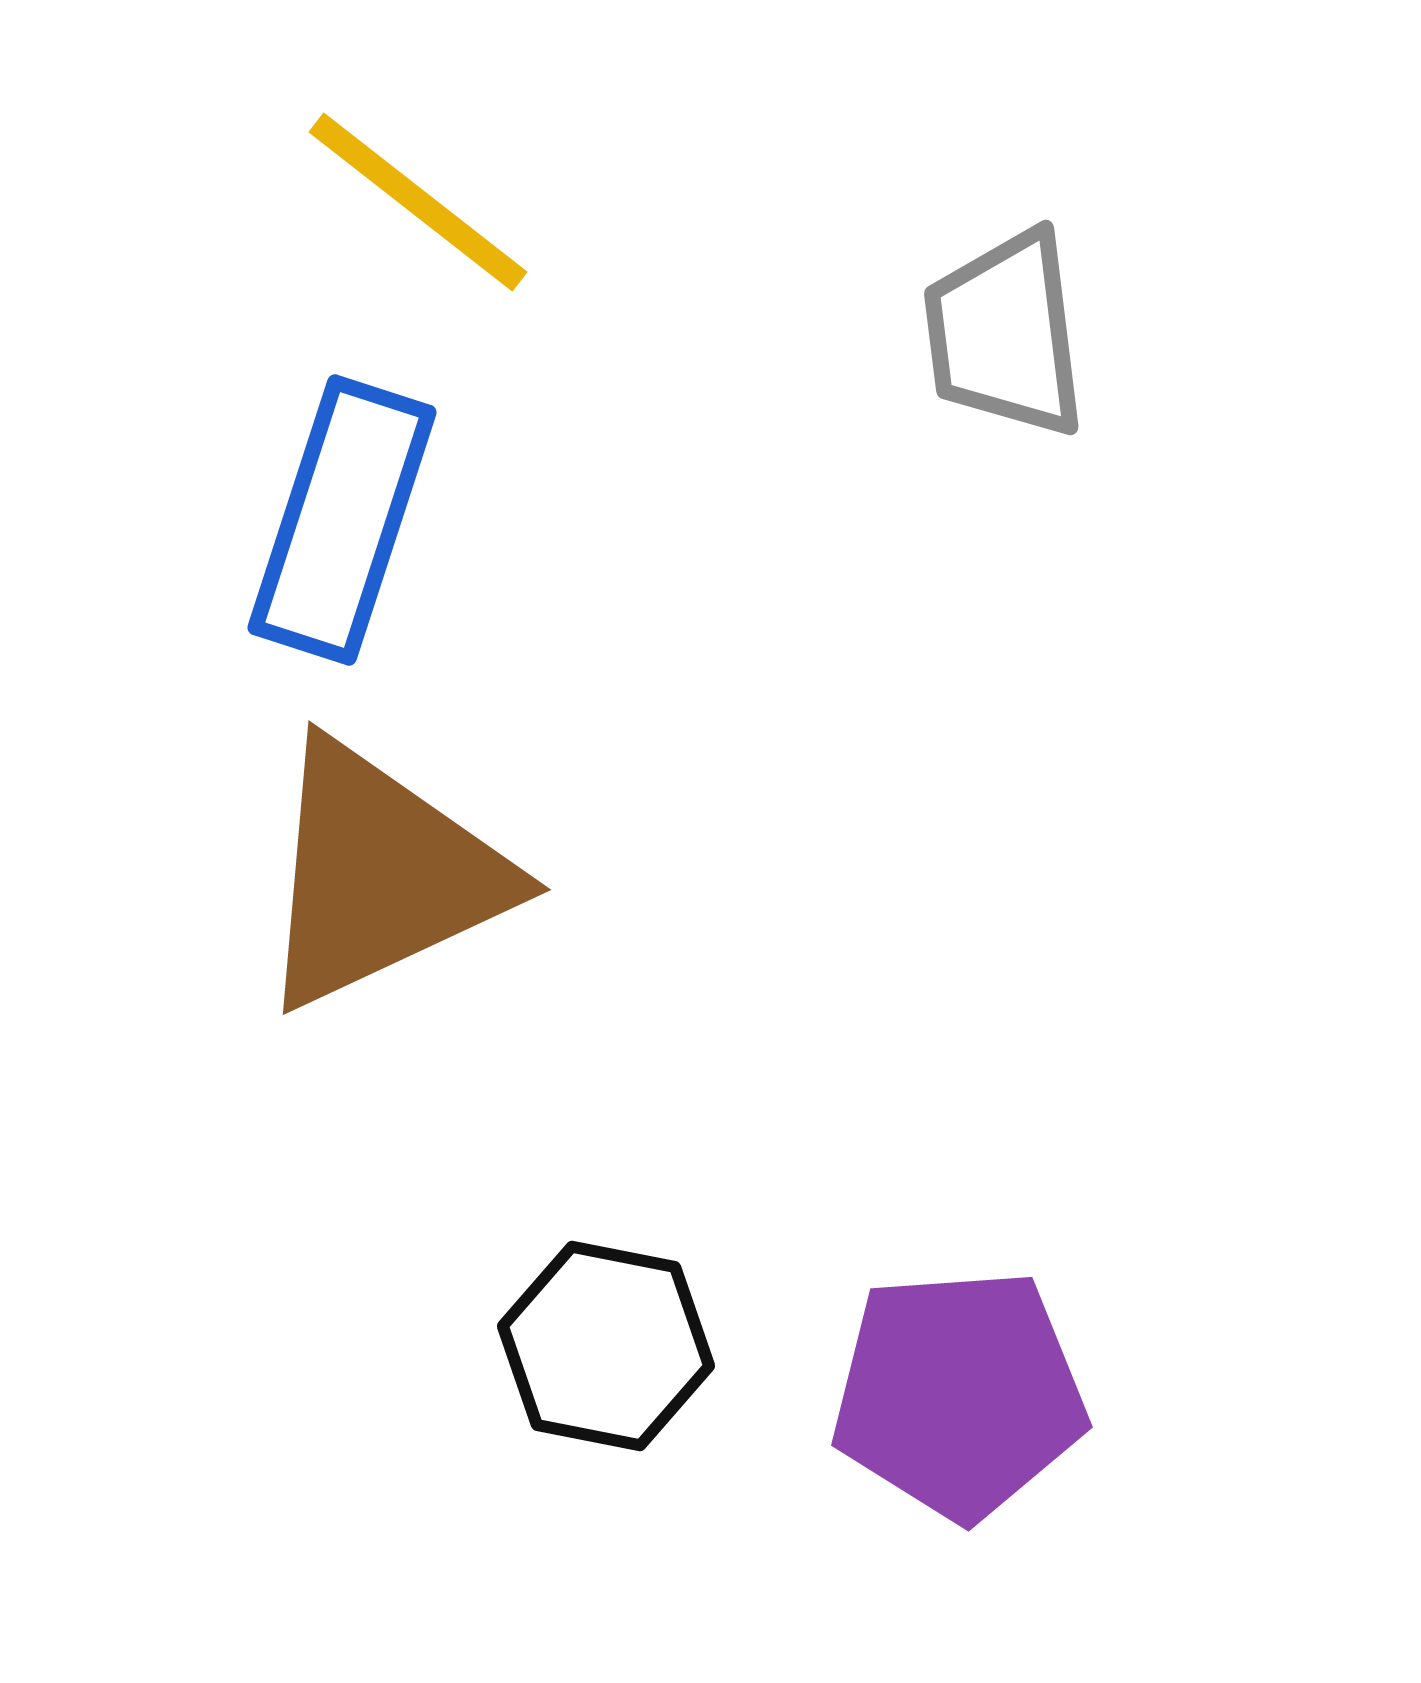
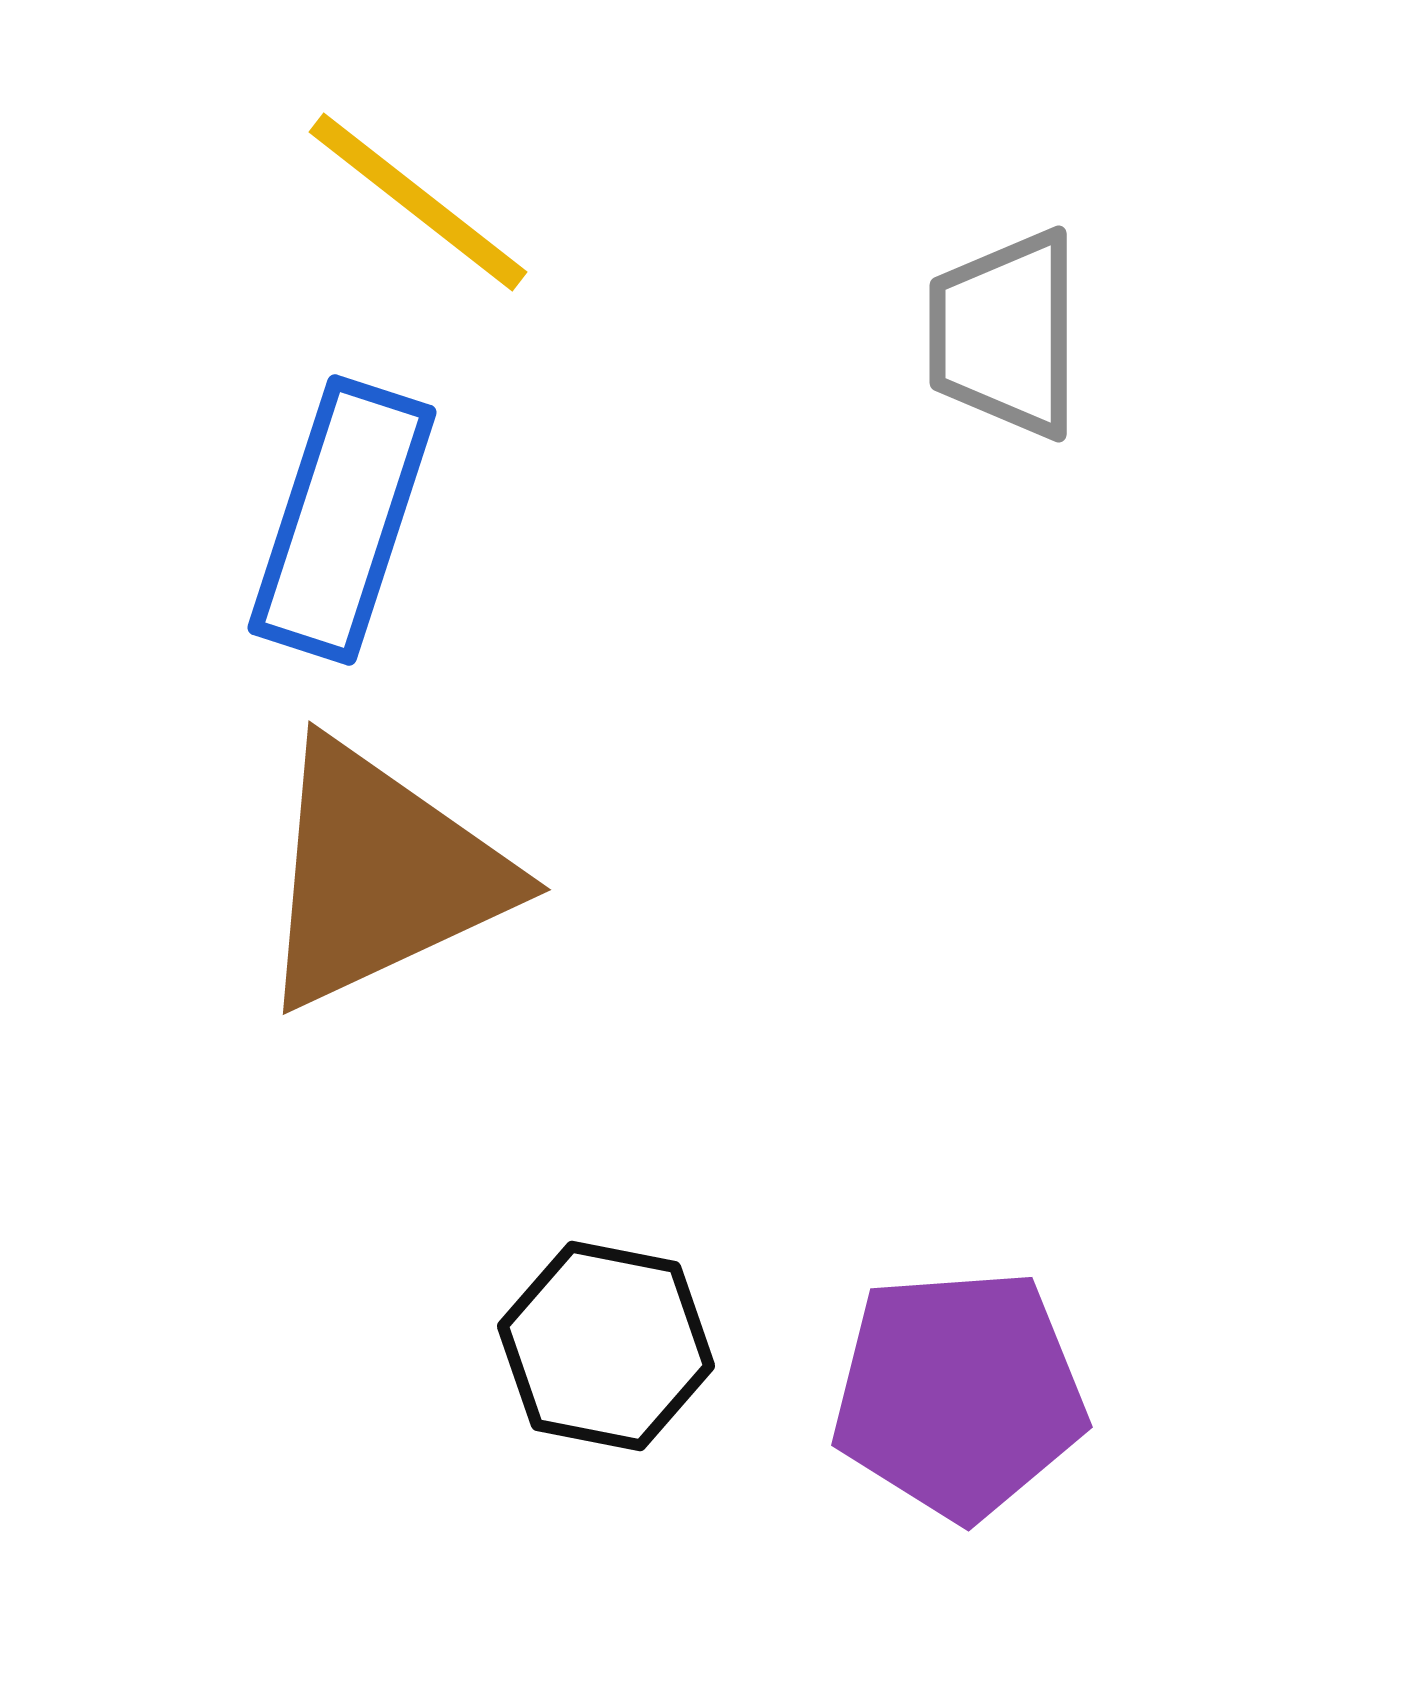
gray trapezoid: rotated 7 degrees clockwise
